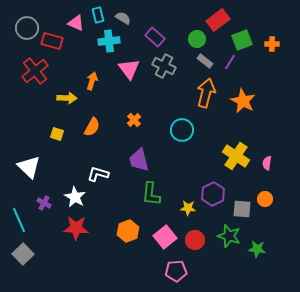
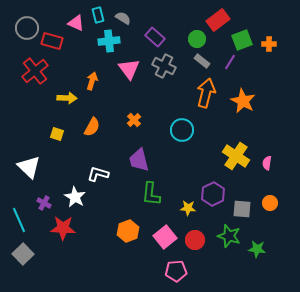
orange cross at (272, 44): moved 3 px left
gray rectangle at (205, 61): moved 3 px left
orange circle at (265, 199): moved 5 px right, 4 px down
red star at (76, 228): moved 13 px left
